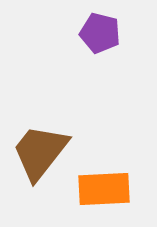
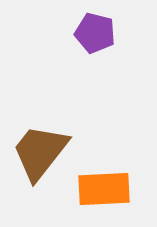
purple pentagon: moved 5 px left
